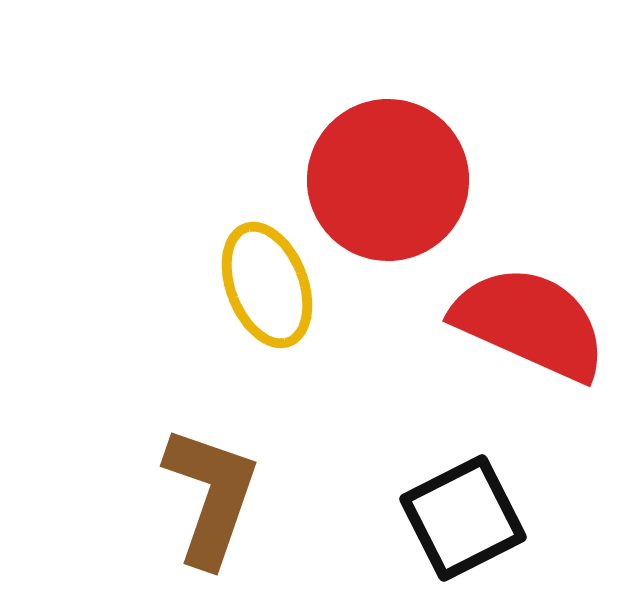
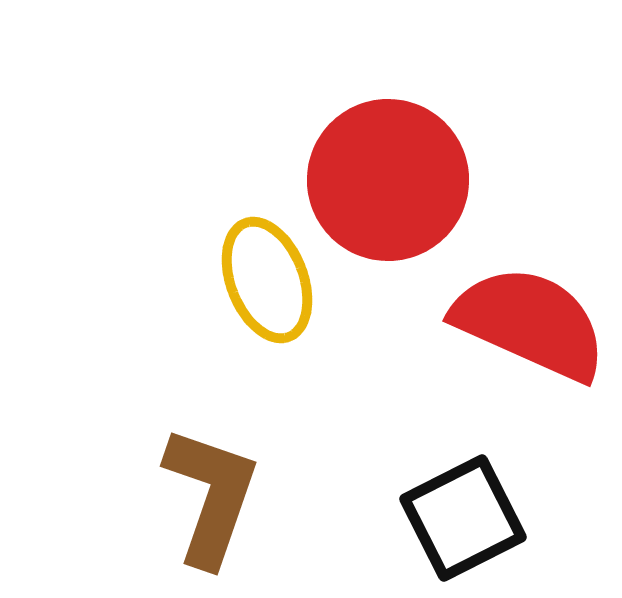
yellow ellipse: moved 5 px up
